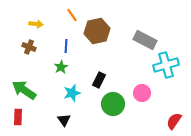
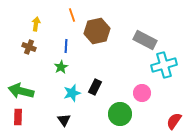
orange line: rotated 16 degrees clockwise
yellow arrow: rotated 88 degrees counterclockwise
cyan cross: moved 2 px left
black rectangle: moved 4 px left, 7 px down
green arrow: moved 3 px left, 1 px down; rotated 20 degrees counterclockwise
green circle: moved 7 px right, 10 px down
